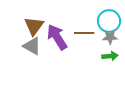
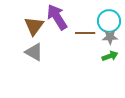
brown line: moved 1 px right
purple arrow: moved 20 px up
gray triangle: moved 2 px right, 6 px down
green arrow: rotated 14 degrees counterclockwise
